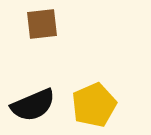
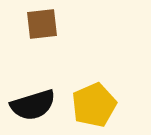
black semicircle: rotated 6 degrees clockwise
